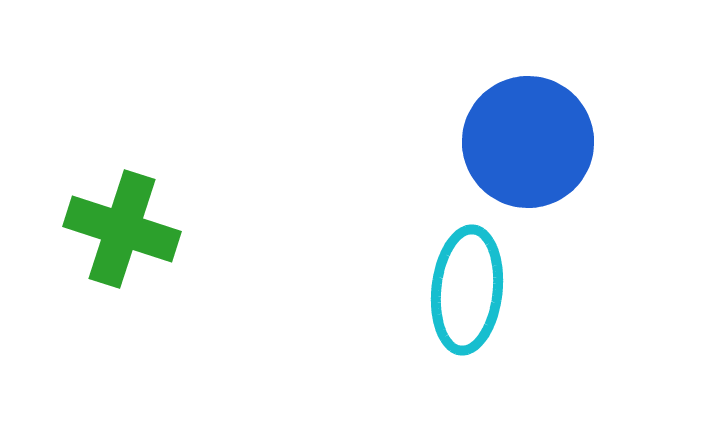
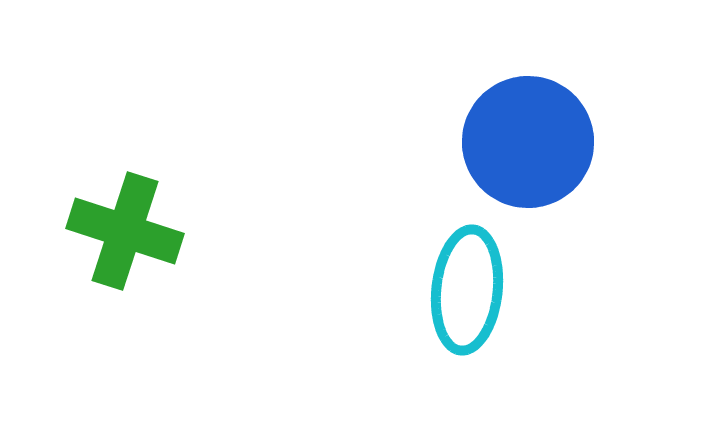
green cross: moved 3 px right, 2 px down
